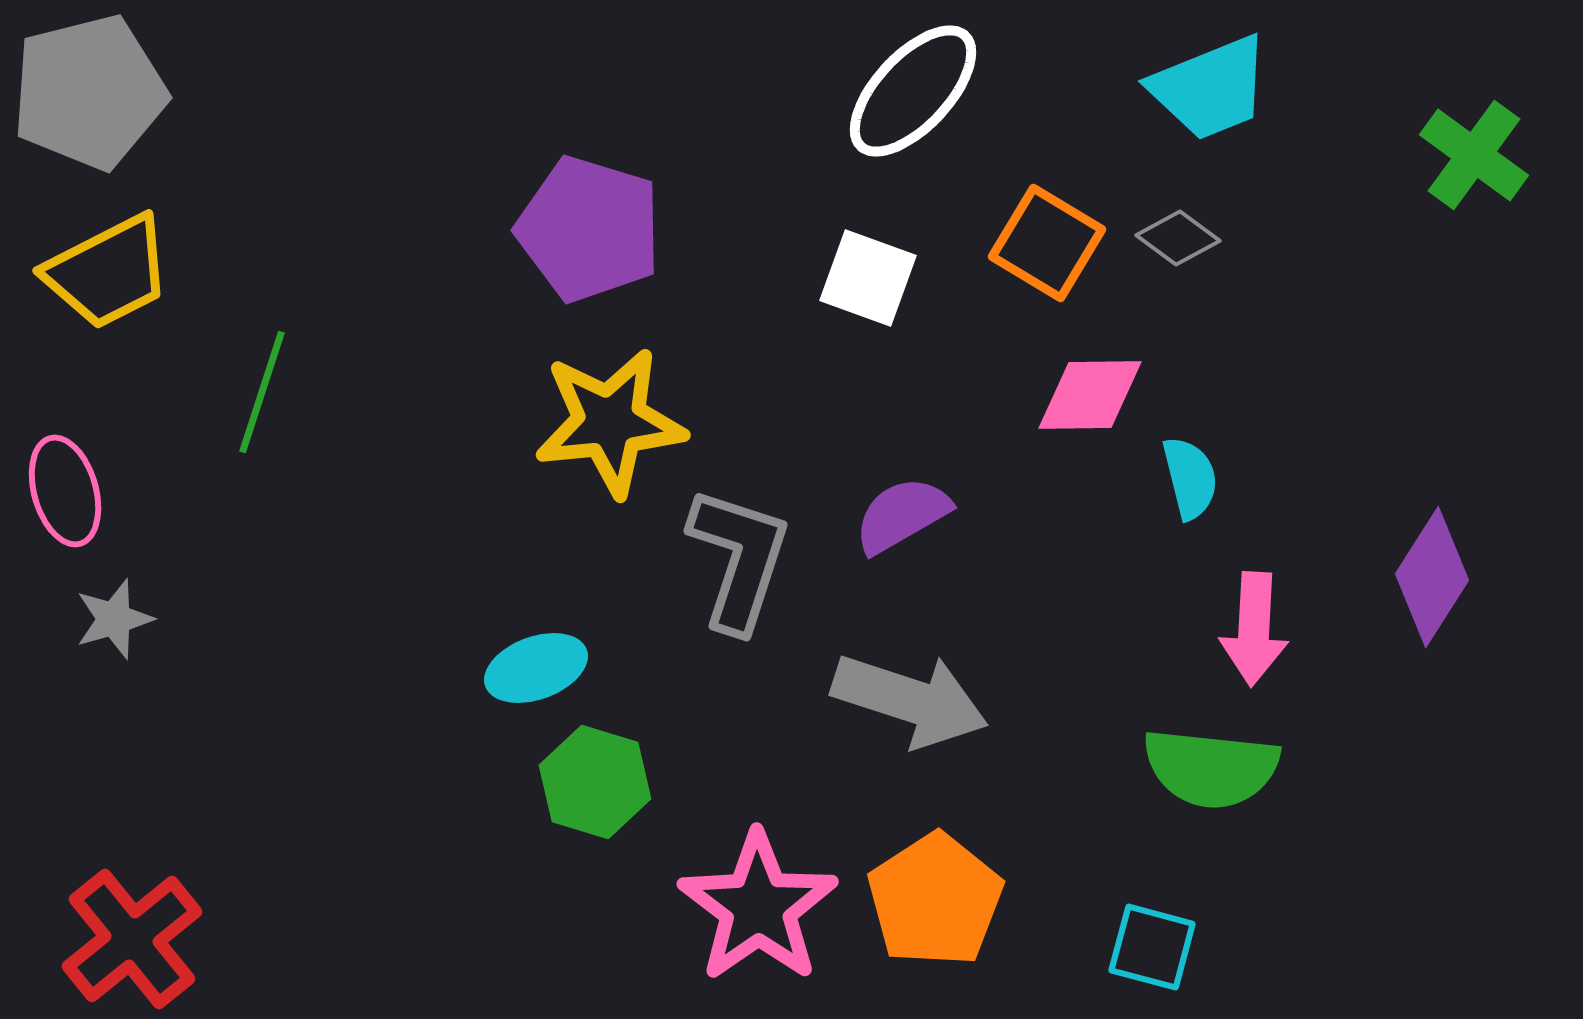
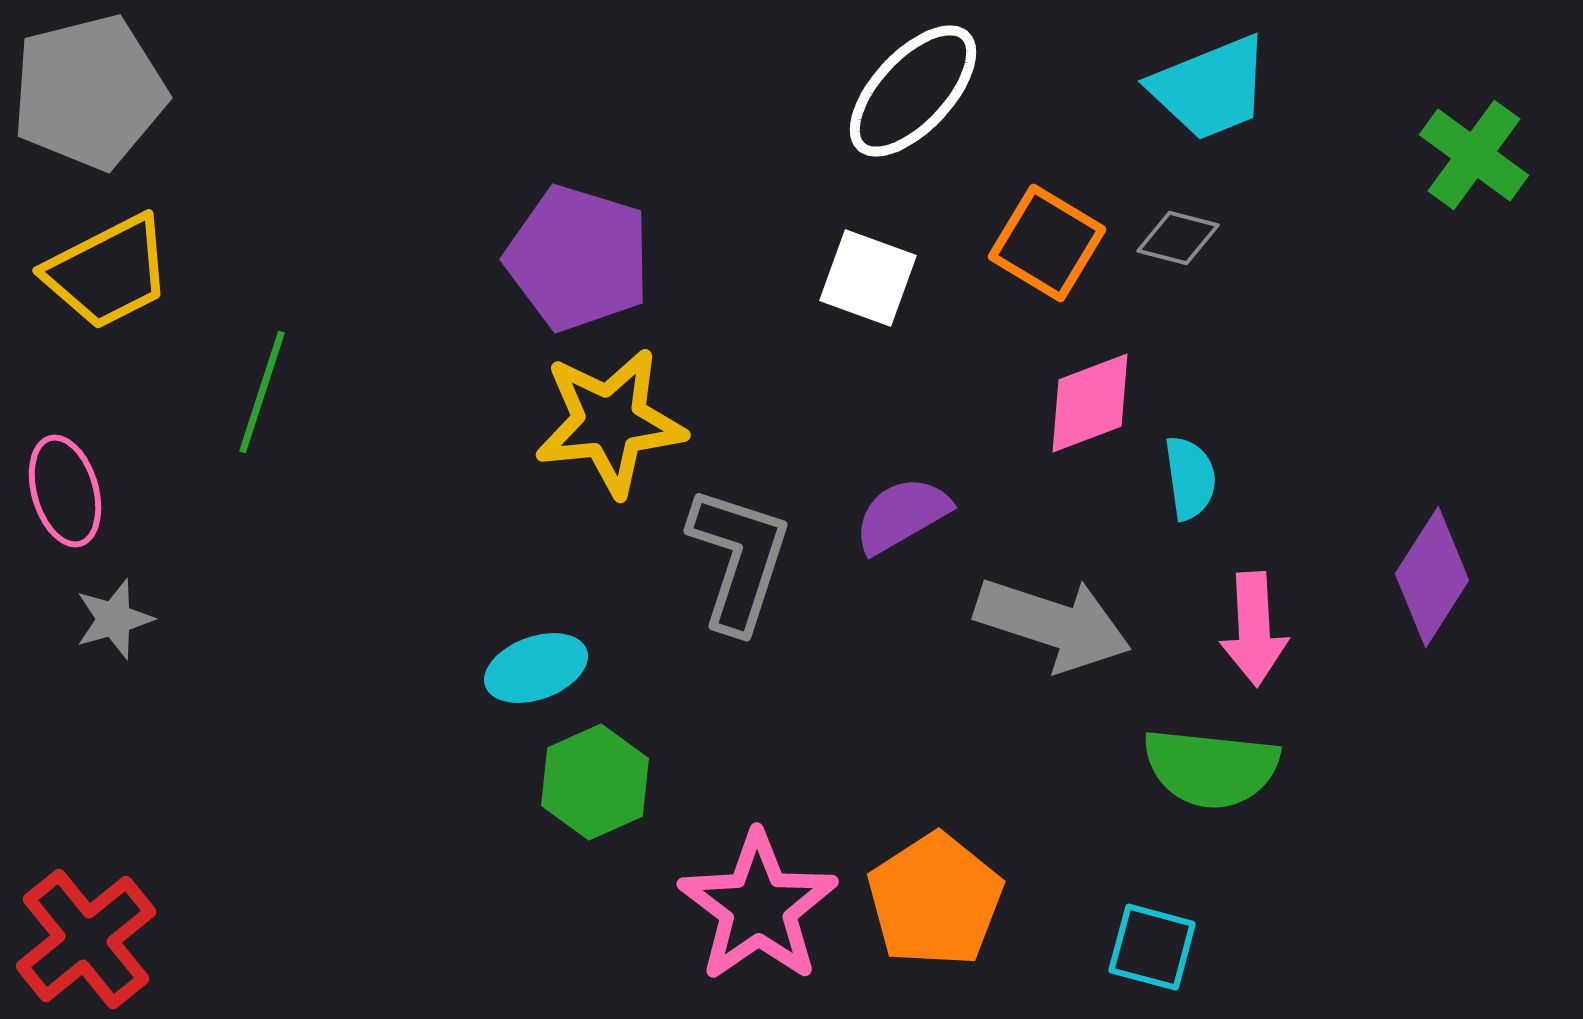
purple pentagon: moved 11 px left, 29 px down
gray diamond: rotated 22 degrees counterclockwise
pink diamond: moved 8 px down; rotated 20 degrees counterclockwise
cyan semicircle: rotated 6 degrees clockwise
pink arrow: rotated 6 degrees counterclockwise
gray arrow: moved 143 px right, 76 px up
green hexagon: rotated 19 degrees clockwise
red cross: moved 46 px left
